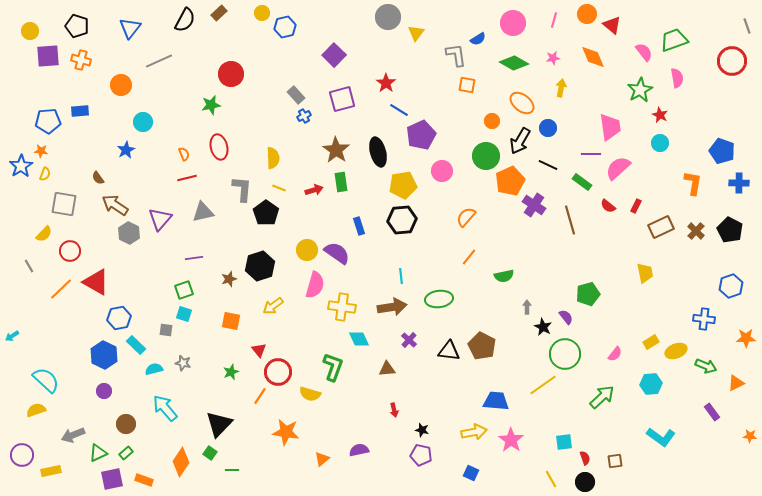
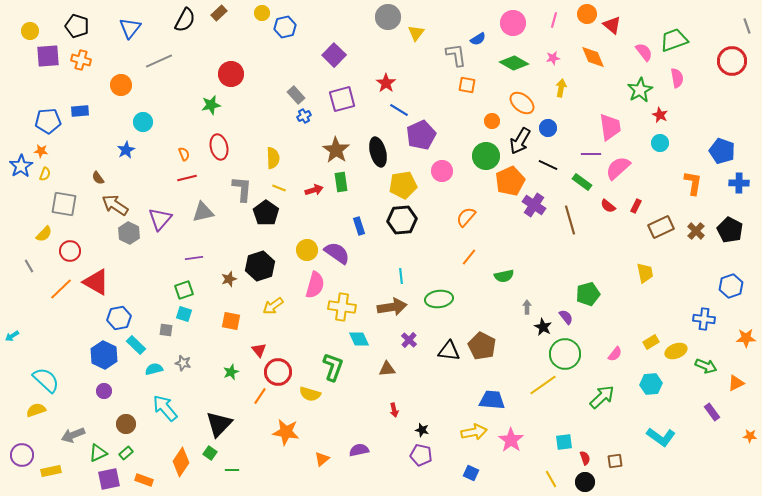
blue trapezoid at (496, 401): moved 4 px left, 1 px up
purple square at (112, 479): moved 3 px left
